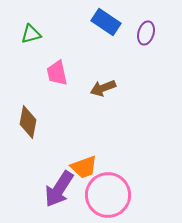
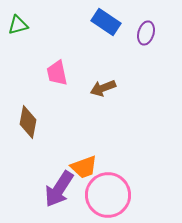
green triangle: moved 13 px left, 9 px up
